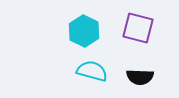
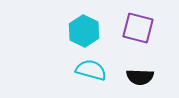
cyan semicircle: moved 1 px left, 1 px up
